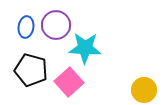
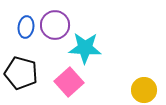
purple circle: moved 1 px left
black pentagon: moved 10 px left, 3 px down
